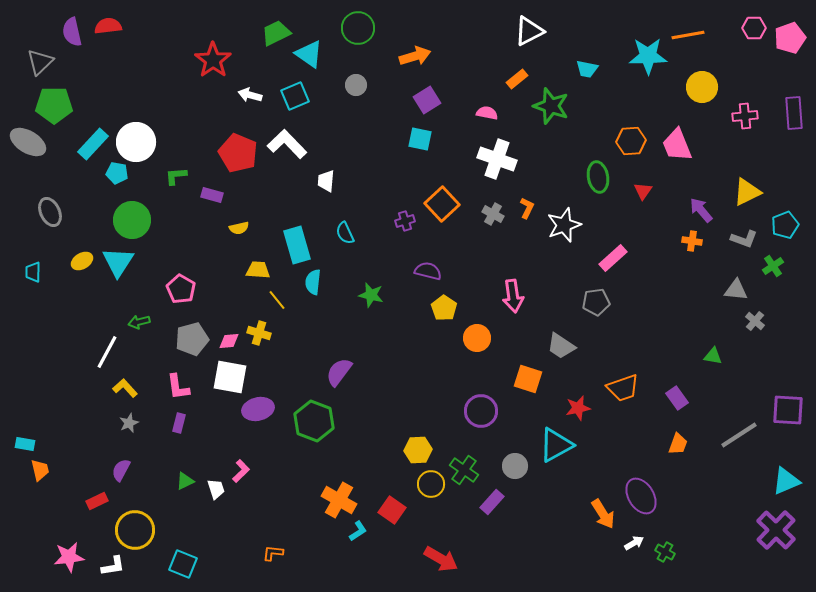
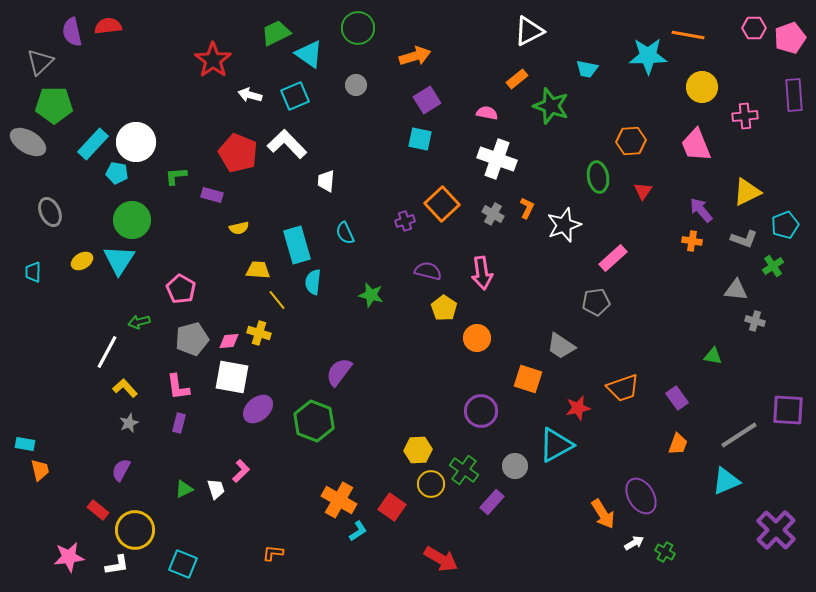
orange line at (688, 35): rotated 20 degrees clockwise
purple rectangle at (794, 113): moved 18 px up
pink trapezoid at (677, 145): moved 19 px right
cyan triangle at (118, 262): moved 1 px right, 2 px up
pink arrow at (513, 296): moved 31 px left, 23 px up
gray cross at (755, 321): rotated 24 degrees counterclockwise
white square at (230, 377): moved 2 px right
purple ellipse at (258, 409): rotated 28 degrees counterclockwise
green triangle at (185, 481): moved 1 px left, 8 px down
cyan triangle at (786, 481): moved 60 px left
red rectangle at (97, 501): moved 1 px right, 9 px down; rotated 65 degrees clockwise
red square at (392, 510): moved 3 px up
white L-shape at (113, 566): moved 4 px right, 1 px up
